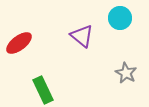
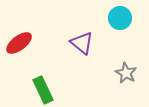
purple triangle: moved 7 px down
